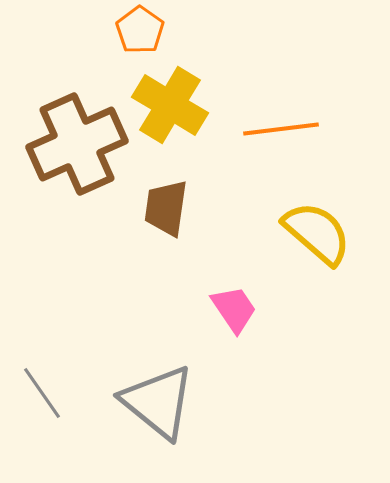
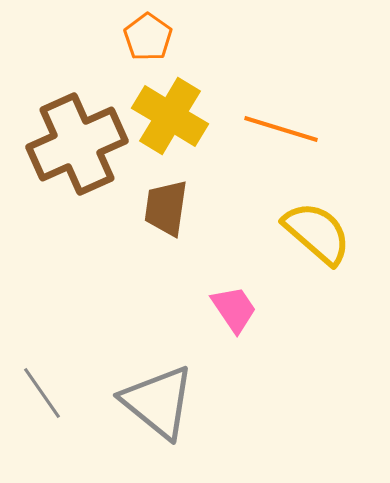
orange pentagon: moved 8 px right, 7 px down
yellow cross: moved 11 px down
orange line: rotated 24 degrees clockwise
